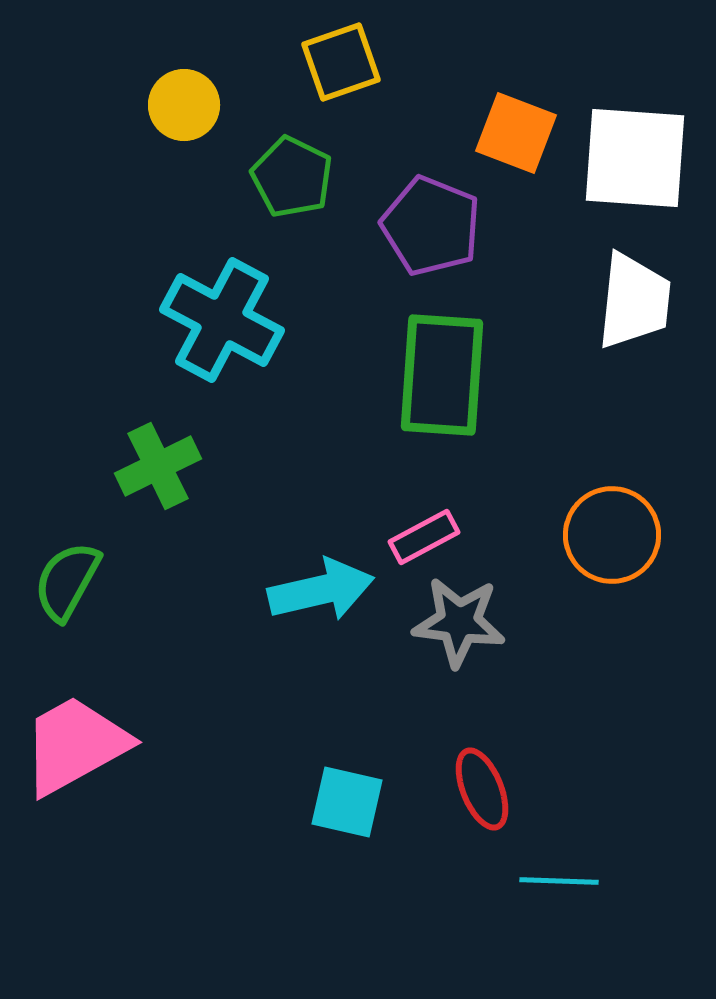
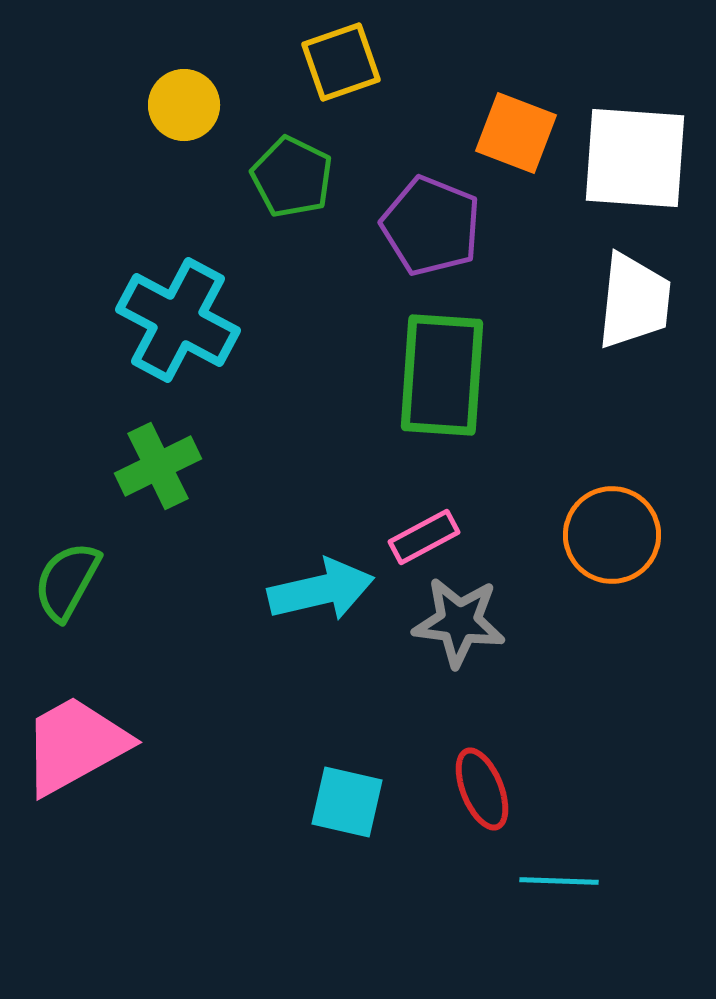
cyan cross: moved 44 px left
